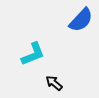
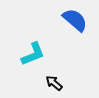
blue semicircle: moved 6 px left; rotated 92 degrees counterclockwise
